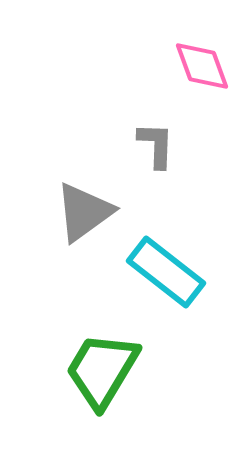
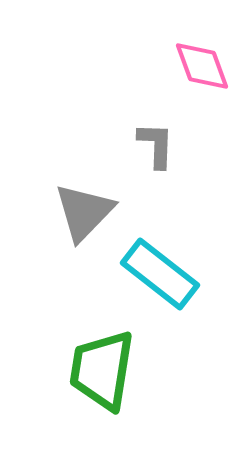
gray triangle: rotated 10 degrees counterclockwise
cyan rectangle: moved 6 px left, 2 px down
green trapezoid: rotated 22 degrees counterclockwise
